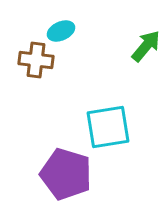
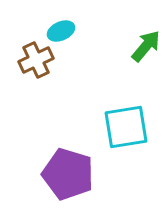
brown cross: rotated 32 degrees counterclockwise
cyan square: moved 18 px right
purple pentagon: moved 2 px right
